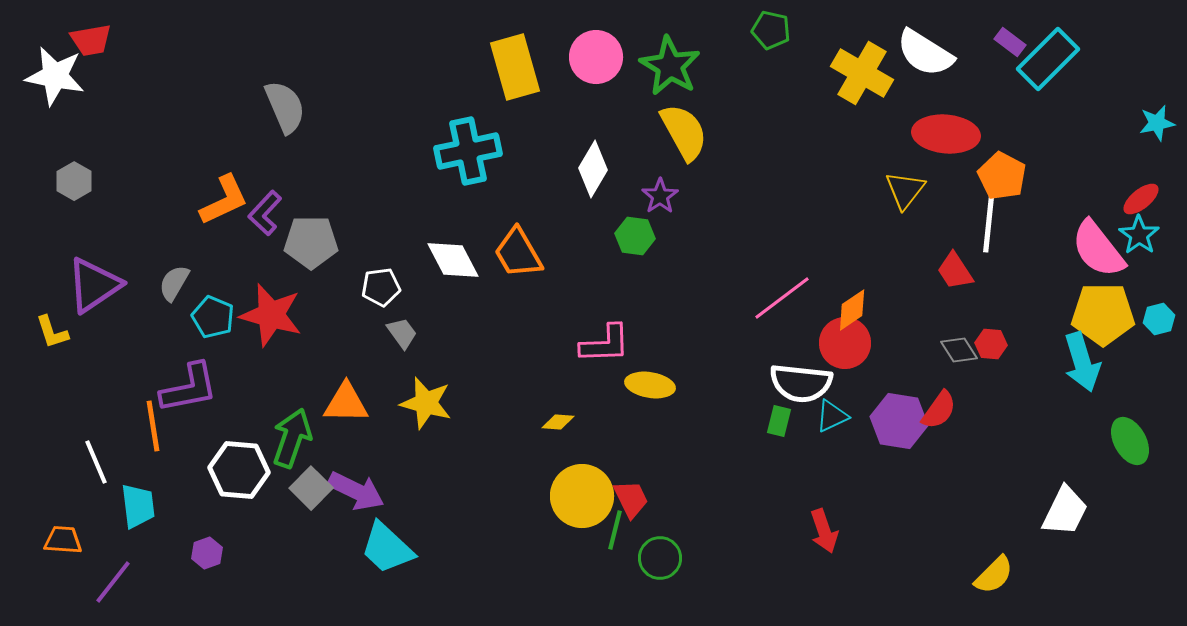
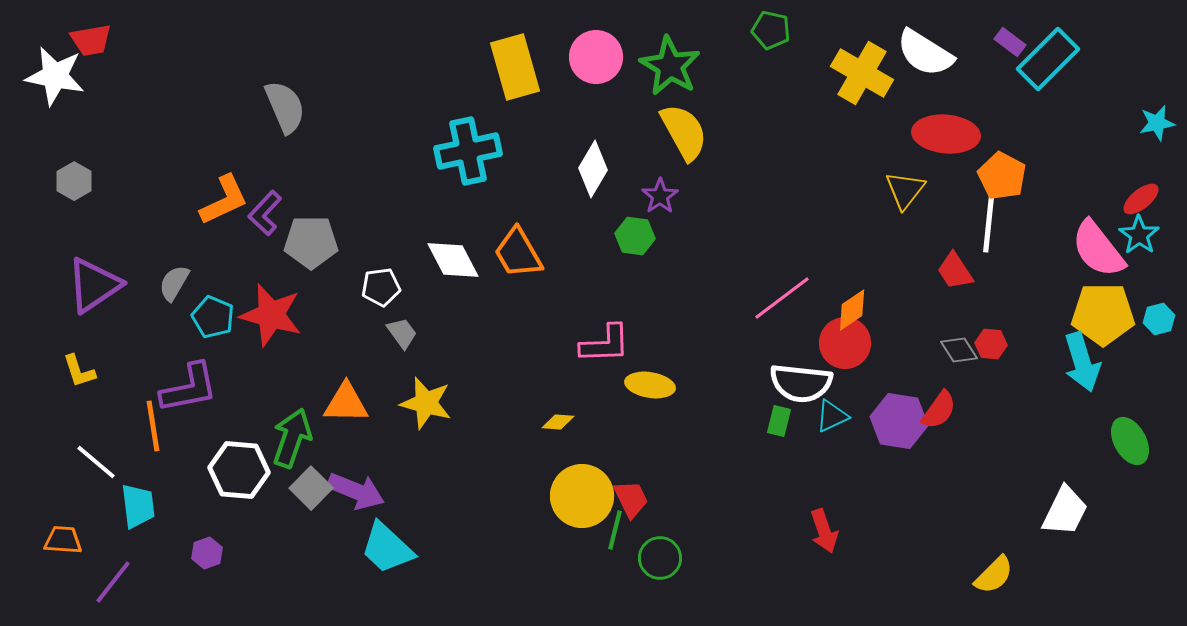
yellow L-shape at (52, 332): moved 27 px right, 39 px down
white line at (96, 462): rotated 27 degrees counterclockwise
purple arrow at (356, 491): rotated 4 degrees counterclockwise
